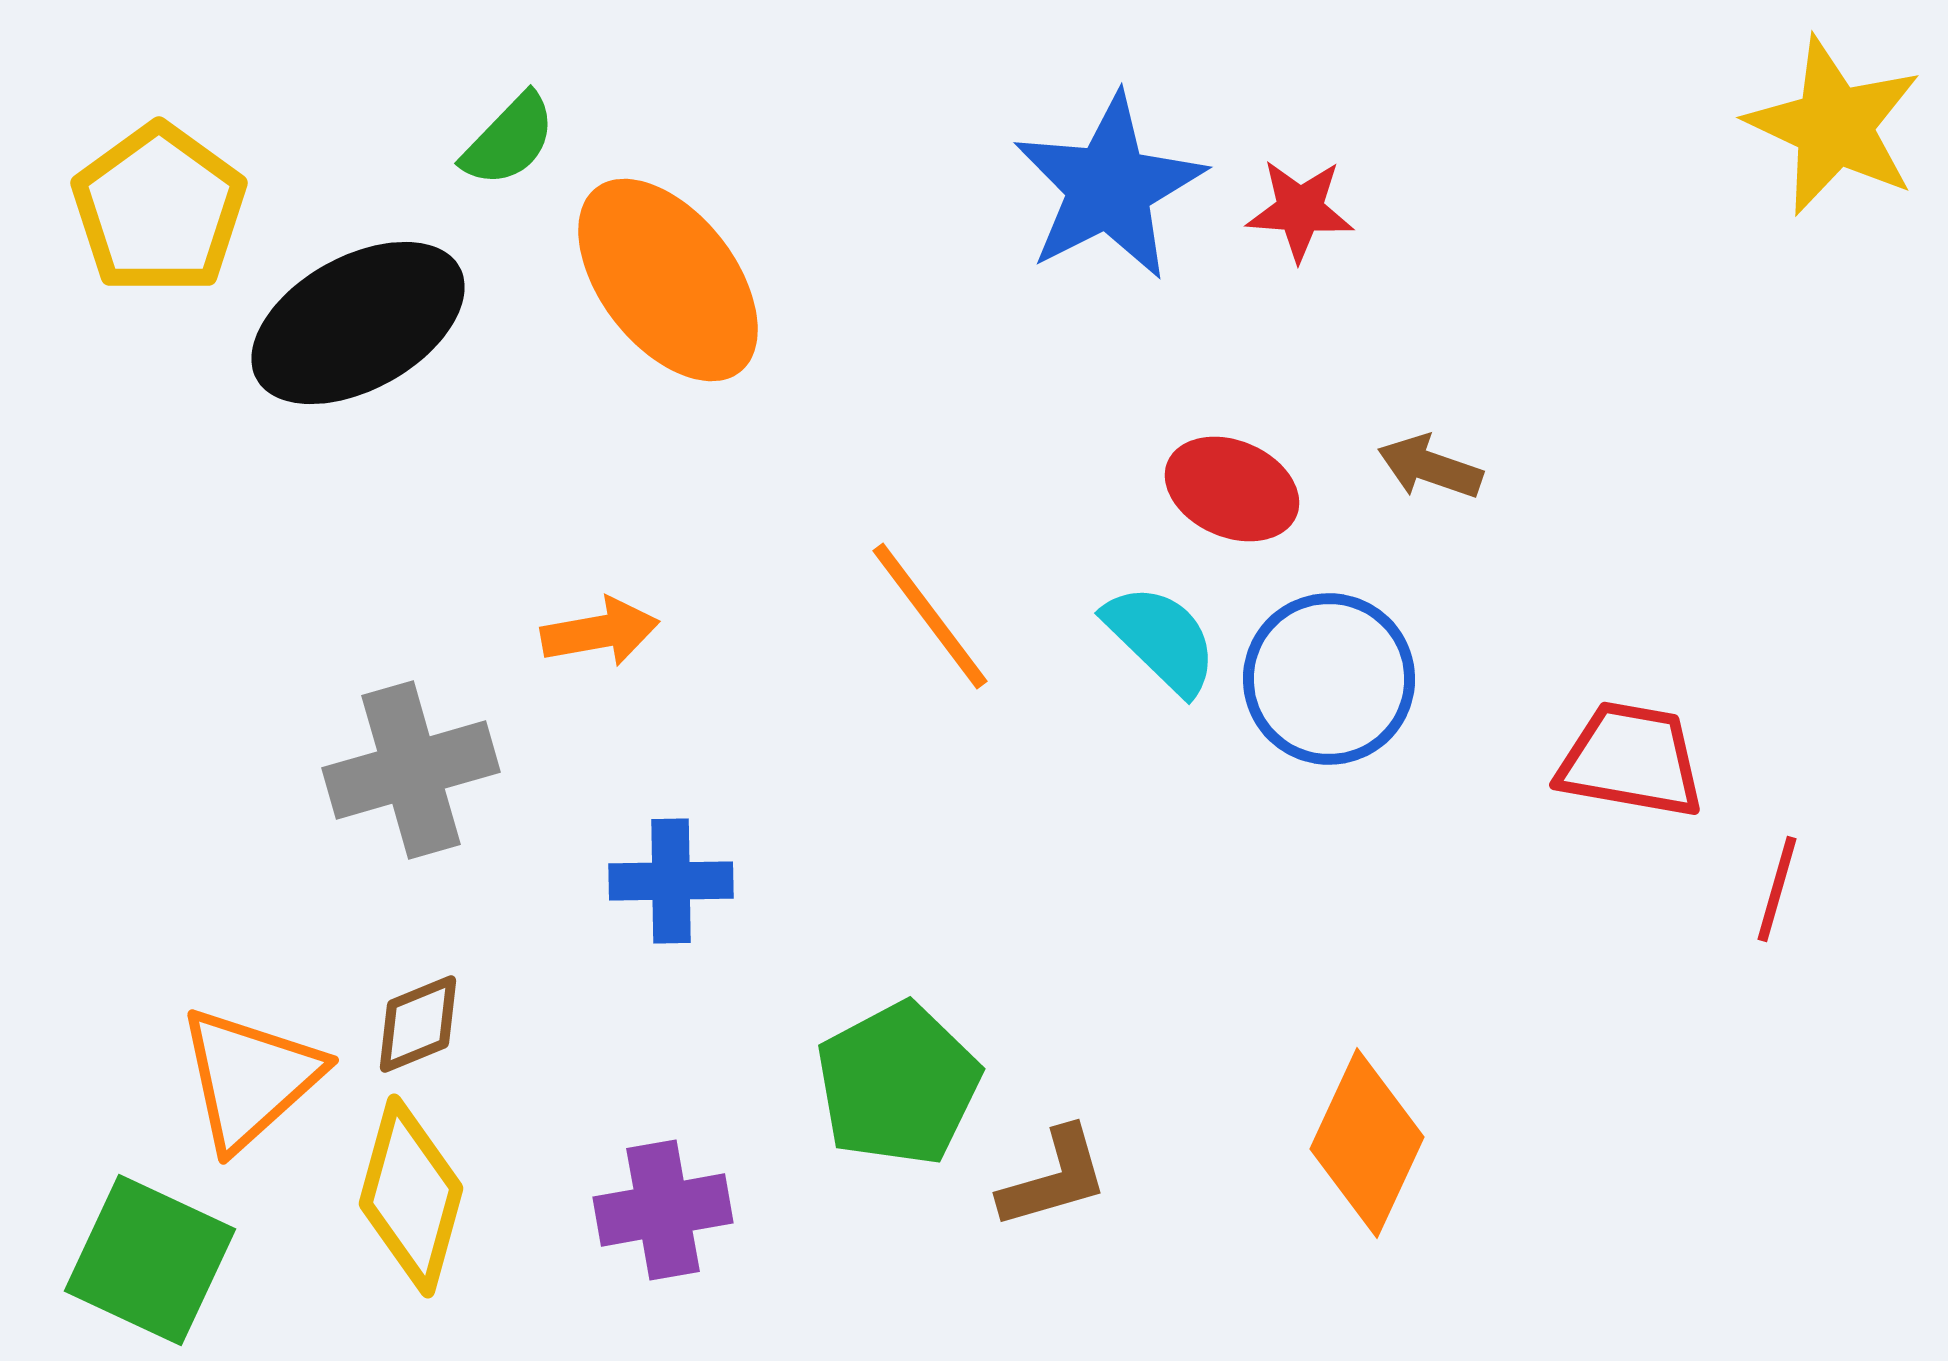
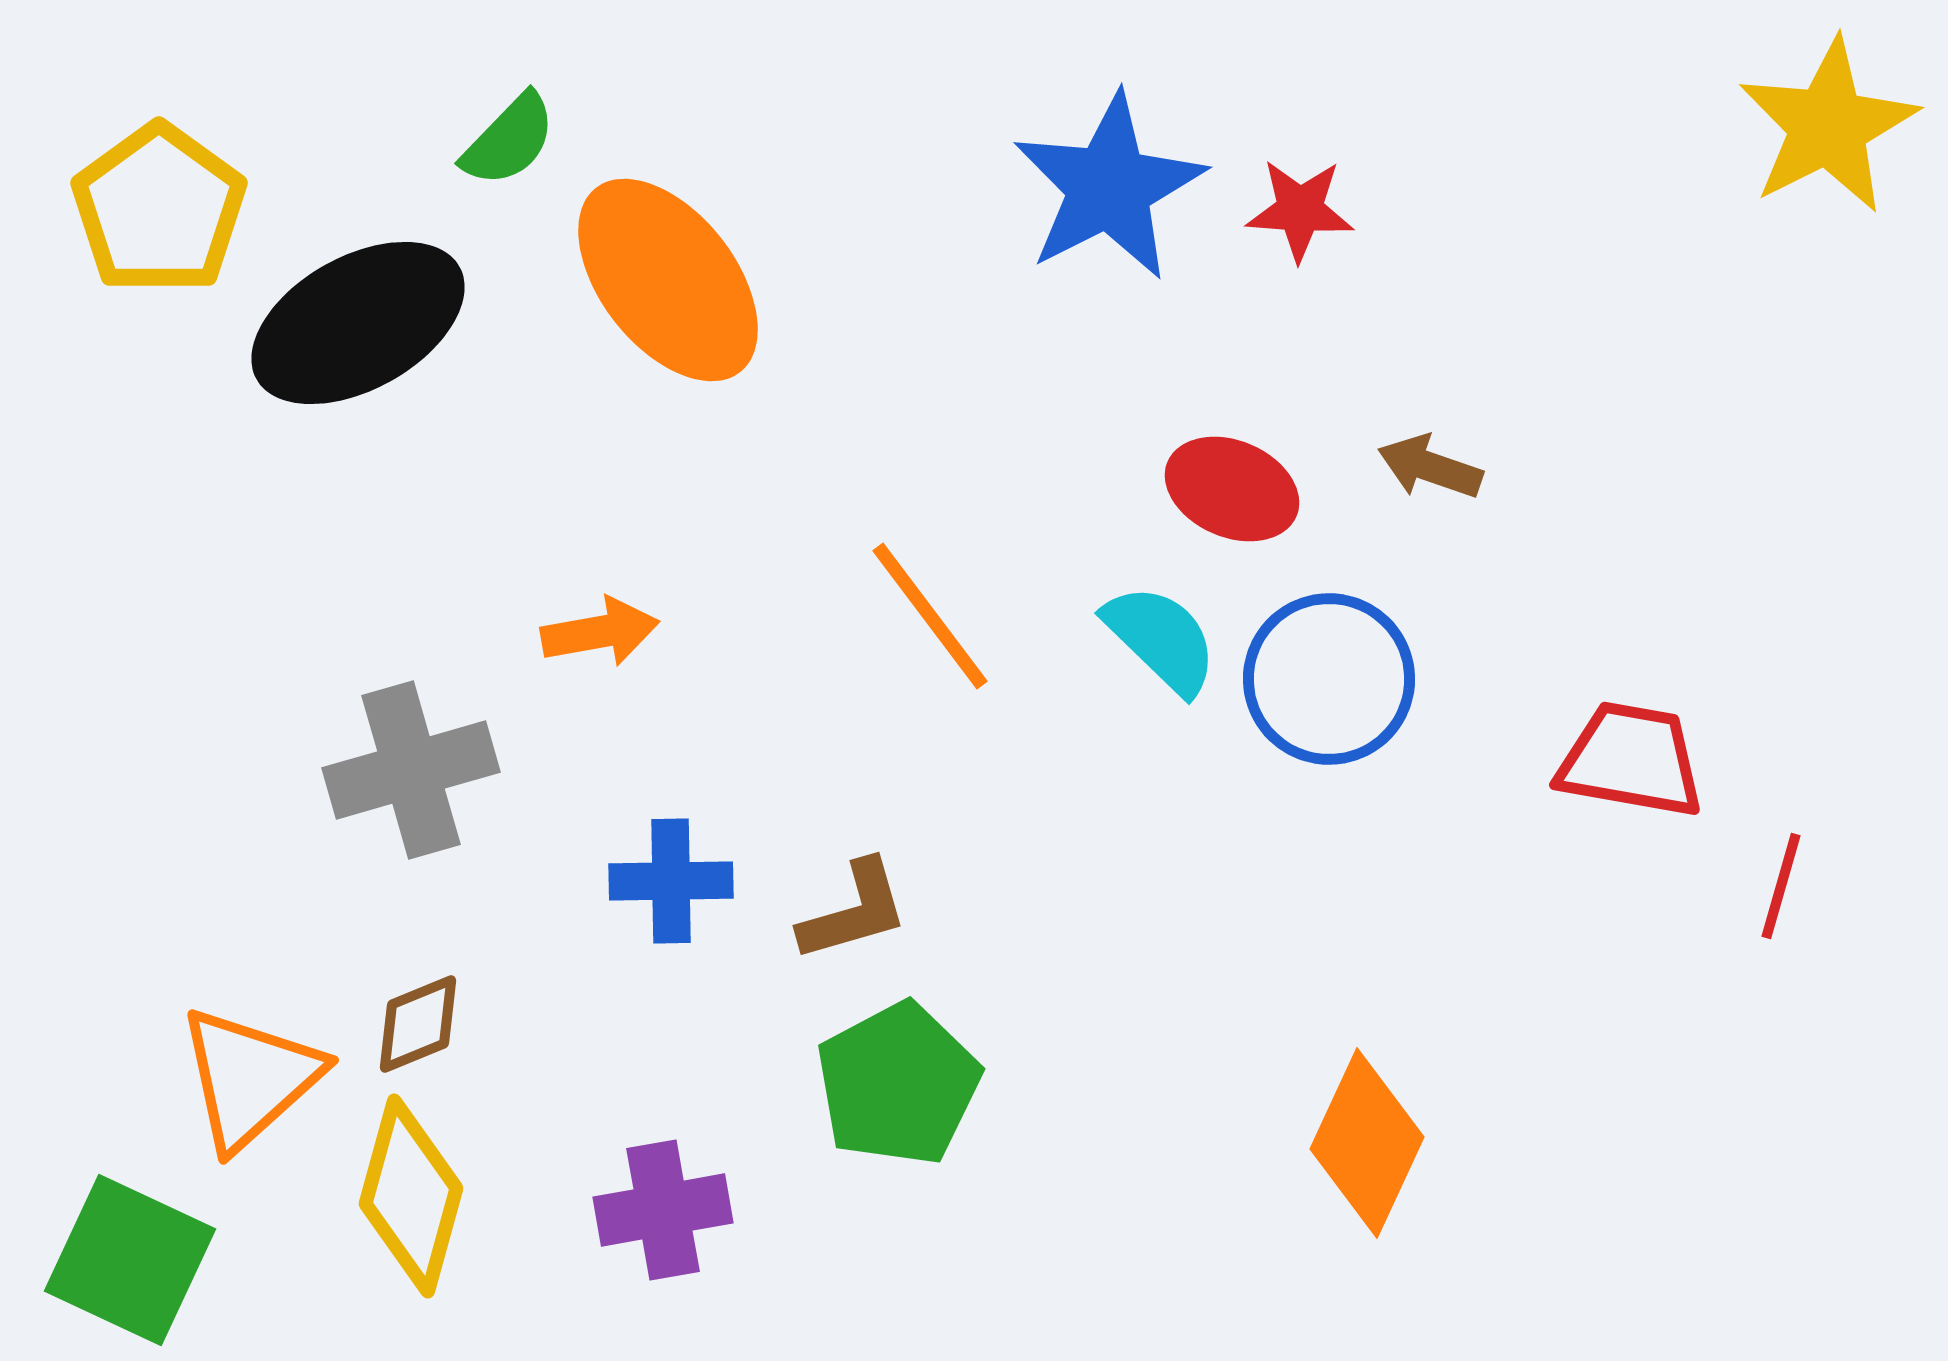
yellow star: moved 6 px left; rotated 20 degrees clockwise
red line: moved 4 px right, 3 px up
brown L-shape: moved 200 px left, 267 px up
green square: moved 20 px left
